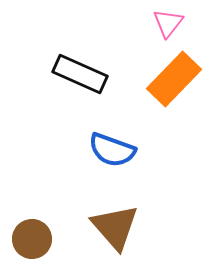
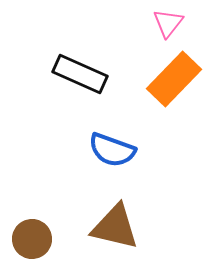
brown triangle: rotated 36 degrees counterclockwise
